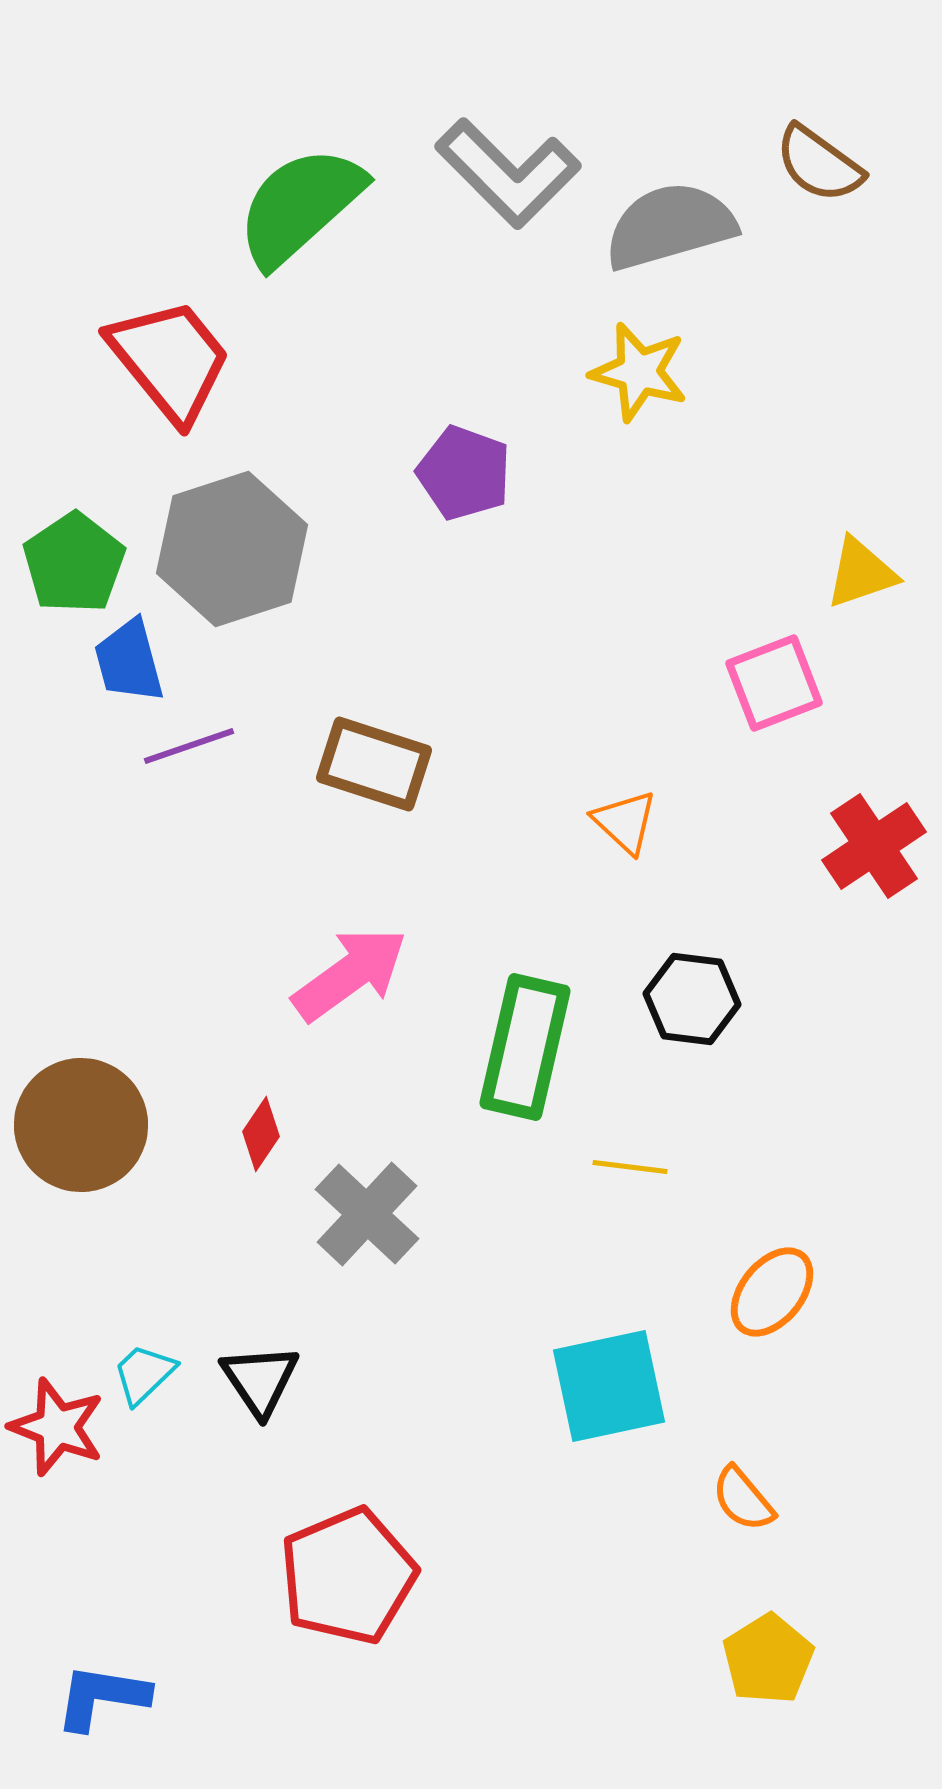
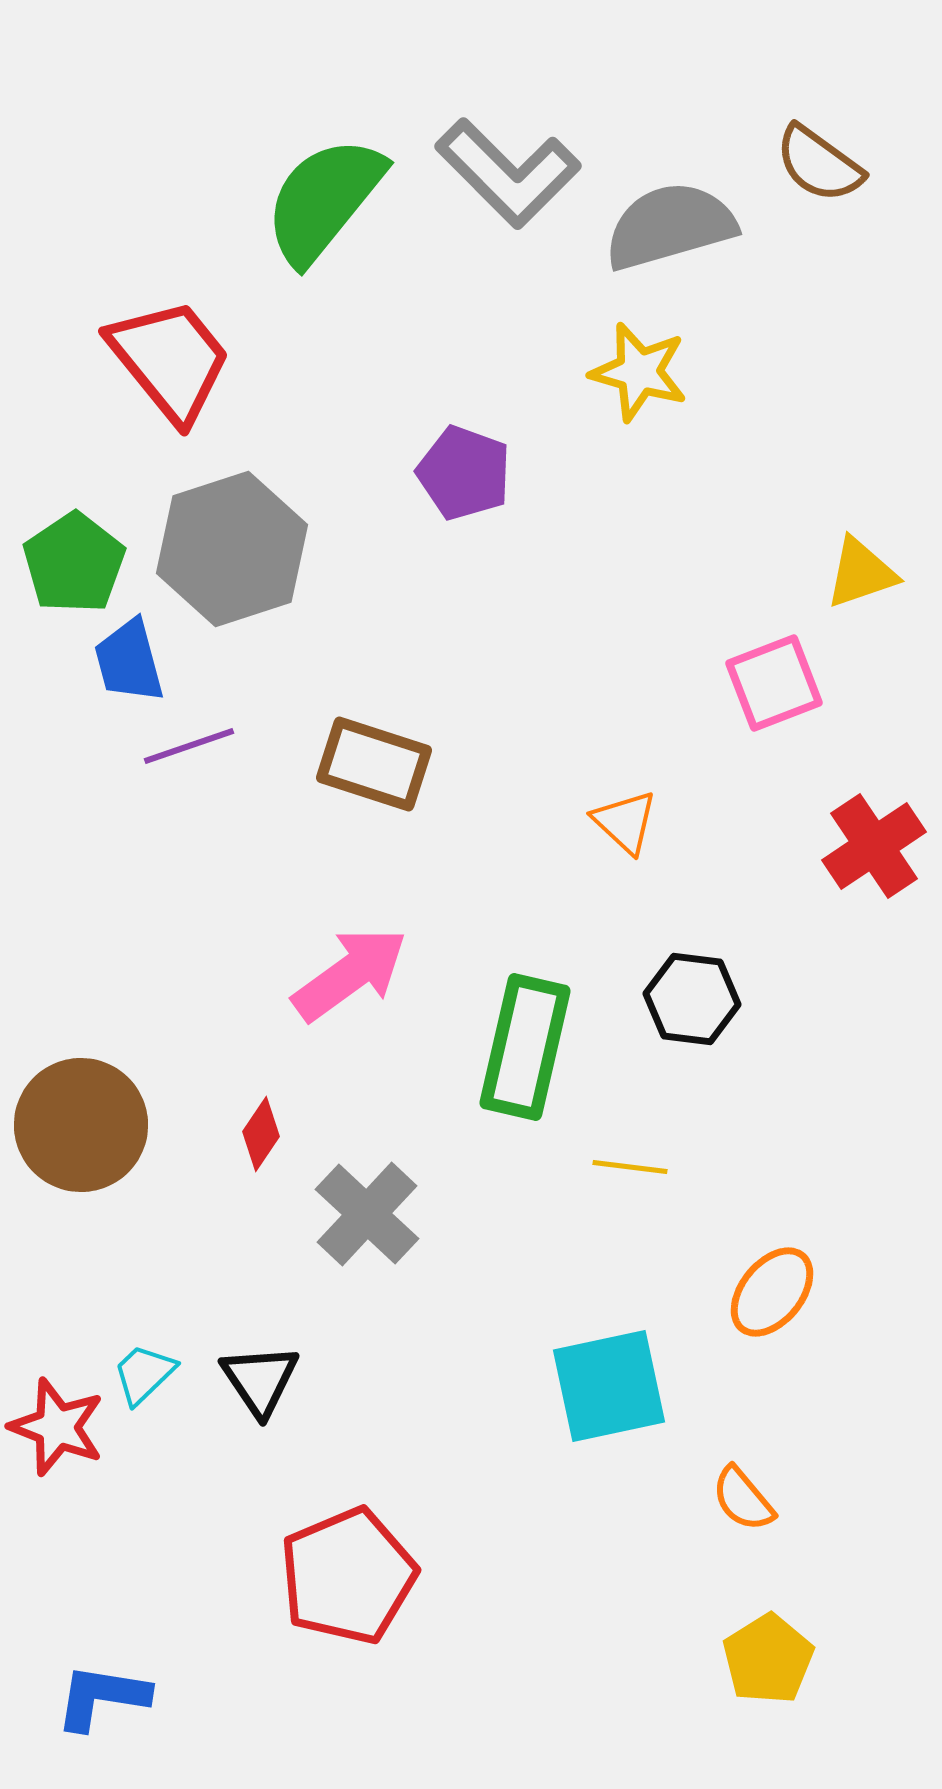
green semicircle: moved 24 px right, 6 px up; rotated 9 degrees counterclockwise
